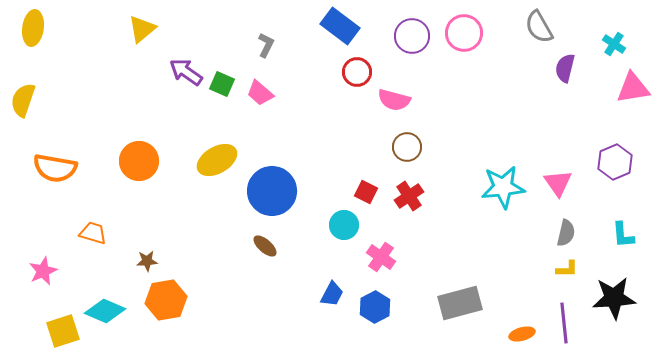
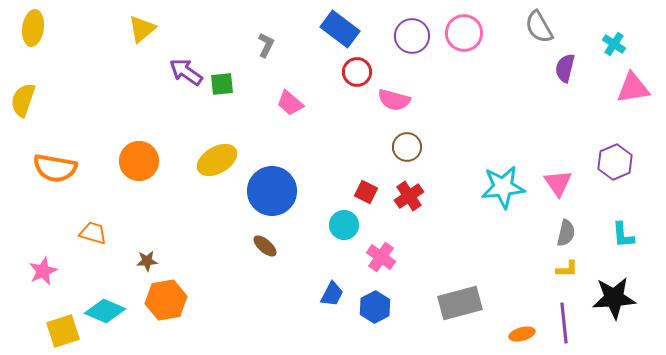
blue rectangle at (340, 26): moved 3 px down
green square at (222, 84): rotated 30 degrees counterclockwise
pink trapezoid at (260, 93): moved 30 px right, 10 px down
